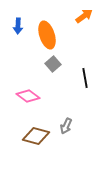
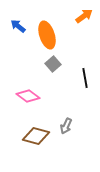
blue arrow: rotated 126 degrees clockwise
